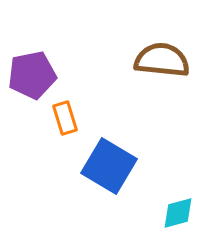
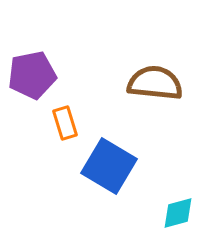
brown semicircle: moved 7 px left, 23 px down
orange rectangle: moved 5 px down
